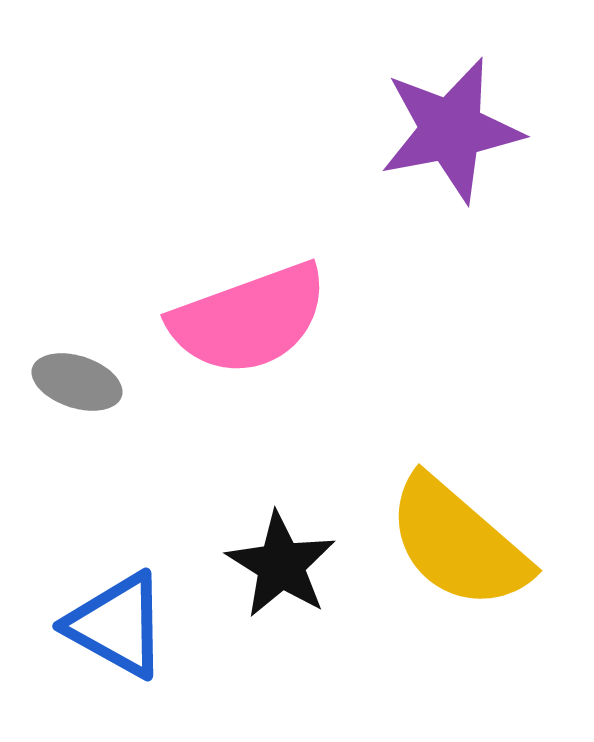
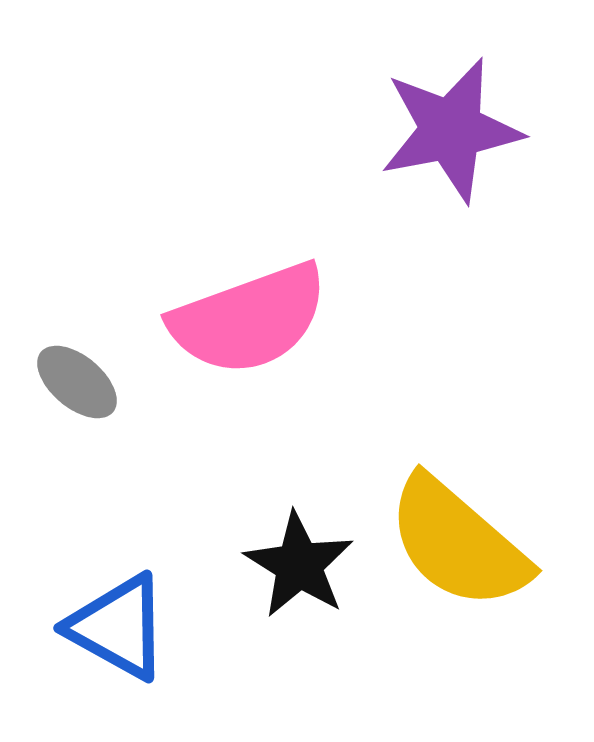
gray ellipse: rotated 22 degrees clockwise
black star: moved 18 px right
blue triangle: moved 1 px right, 2 px down
